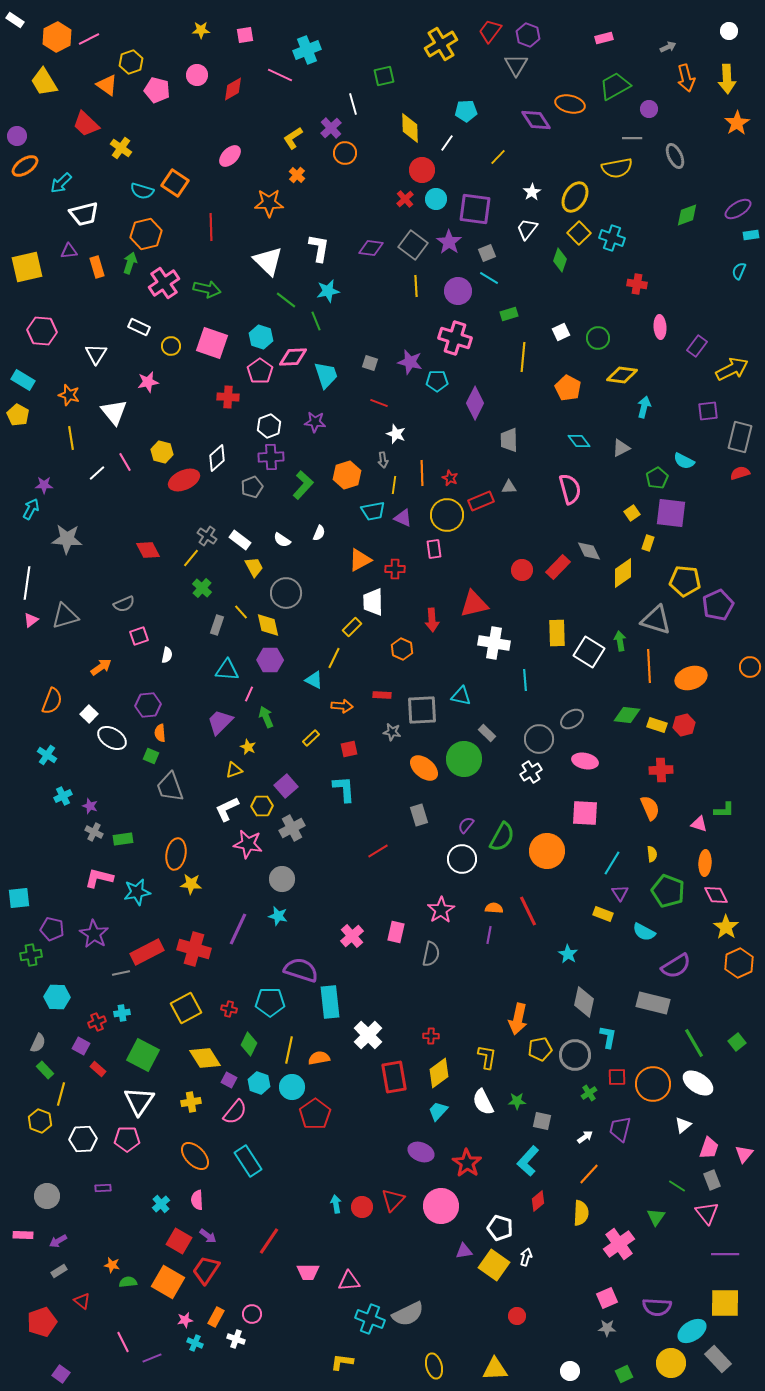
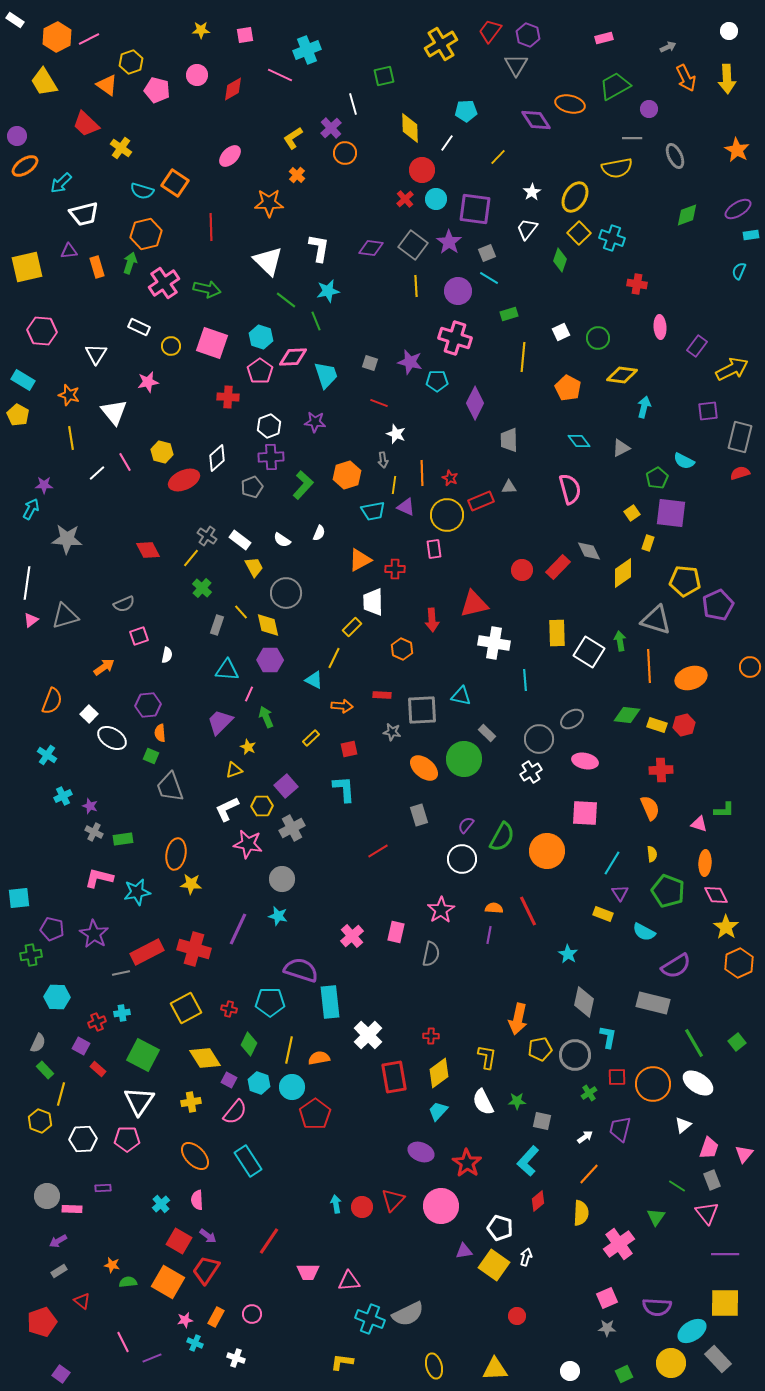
orange arrow at (686, 78): rotated 12 degrees counterclockwise
orange star at (737, 123): moved 27 px down; rotated 10 degrees counterclockwise
purple triangle at (403, 518): moved 3 px right, 11 px up
orange arrow at (101, 667): moved 3 px right
pink rectangle at (23, 1235): moved 49 px right, 26 px up
white cross at (236, 1339): moved 19 px down
